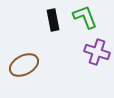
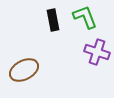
brown ellipse: moved 5 px down
